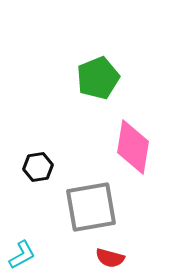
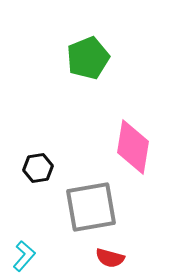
green pentagon: moved 10 px left, 20 px up
black hexagon: moved 1 px down
cyan L-shape: moved 2 px right, 1 px down; rotated 20 degrees counterclockwise
